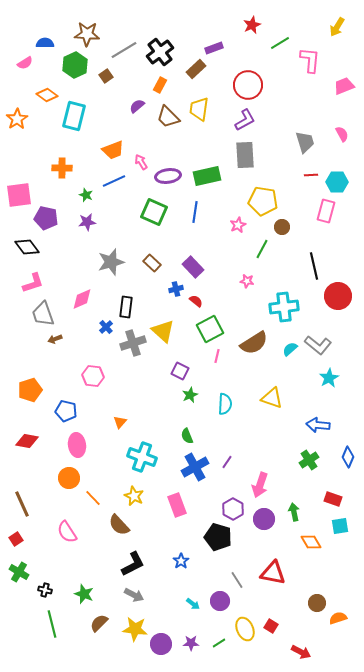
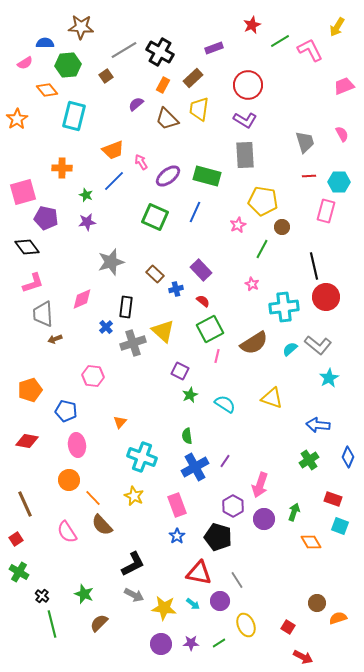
brown star at (87, 34): moved 6 px left, 7 px up
green line at (280, 43): moved 2 px up
black cross at (160, 52): rotated 24 degrees counterclockwise
pink L-shape at (310, 60): moved 10 px up; rotated 32 degrees counterclockwise
green hexagon at (75, 65): moved 7 px left; rotated 20 degrees clockwise
brown rectangle at (196, 69): moved 3 px left, 9 px down
orange rectangle at (160, 85): moved 3 px right
orange diamond at (47, 95): moved 5 px up; rotated 15 degrees clockwise
purple semicircle at (137, 106): moved 1 px left, 2 px up
brown trapezoid at (168, 117): moved 1 px left, 2 px down
purple L-shape at (245, 120): rotated 60 degrees clockwise
red line at (311, 175): moved 2 px left, 1 px down
purple ellipse at (168, 176): rotated 30 degrees counterclockwise
green rectangle at (207, 176): rotated 28 degrees clockwise
blue line at (114, 181): rotated 20 degrees counterclockwise
cyan hexagon at (337, 182): moved 2 px right
pink square at (19, 195): moved 4 px right, 3 px up; rotated 8 degrees counterclockwise
green square at (154, 212): moved 1 px right, 5 px down
blue line at (195, 212): rotated 15 degrees clockwise
brown rectangle at (152, 263): moved 3 px right, 11 px down
purple rectangle at (193, 267): moved 8 px right, 3 px down
pink star at (247, 281): moved 5 px right, 3 px down; rotated 16 degrees clockwise
red circle at (338, 296): moved 12 px left, 1 px down
red semicircle at (196, 301): moved 7 px right
gray trapezoid at (43, 314): rotated 16 degrees clockwise
cyan semicircle at (225, 404): rotated 60 degrees counterclockwise
green semicircle at (187, 436): rotated 14 degrees clockwise
purple line at (227, 462): moved 2 px left, 1 px up
orange circle at (69, 478): moved 2 px down
brown line at (22, 504): moved 3 px right
purple hexagon at (233, 509): moved 3 px up
green arrow at (294, 512): rotated 30 degrees clockwise
brown semicircle at (119, 525): moved 17 px left
cyan square at (340, 526): rotated 30 degrees clockwise
blue star at (181, 561): moved 4 px left, 25 px up
red triangle at (273, 573): moved 74 px left
black cross at (45, 590): moved 3 px left, 6 px down; rotated 24 degrees clockwise
red square at (271, 626): moved 17 px right, 1 px down
yellow star at (135, 629): moved 29 px right, 21 px up
yellow ellipse at (245, 629): moved 1 px right, 4 px up
red arrow at (301, 652): moved 2 px right, 5 px down
